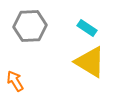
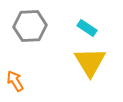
yellow triangle: rotated 28 degrees clockwise
